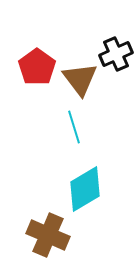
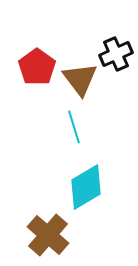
cyan diamond: moved 1 px right, 2 px up
brown cross: rotated 18 degrees clockwise
